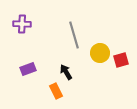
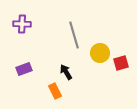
red square: moved 3 px down
purple rectangle: moved 4 px left
orange rectangle: moved 1 px left
